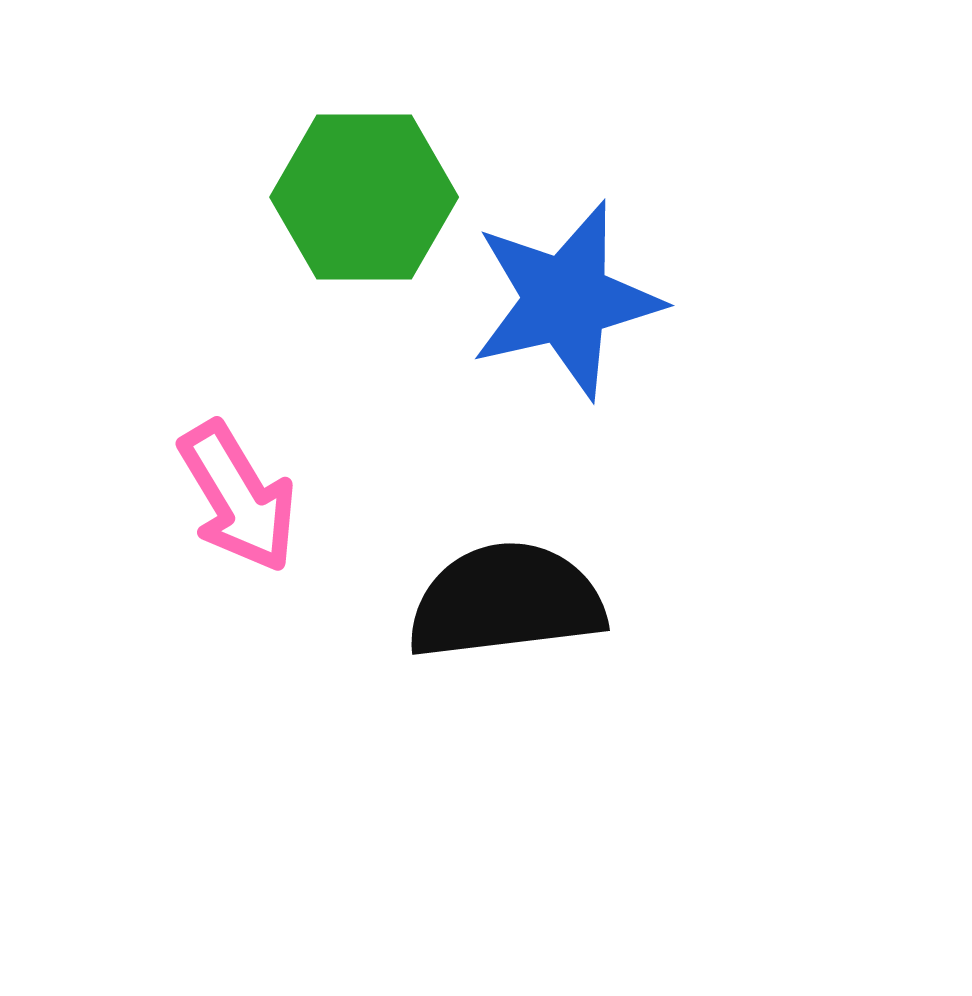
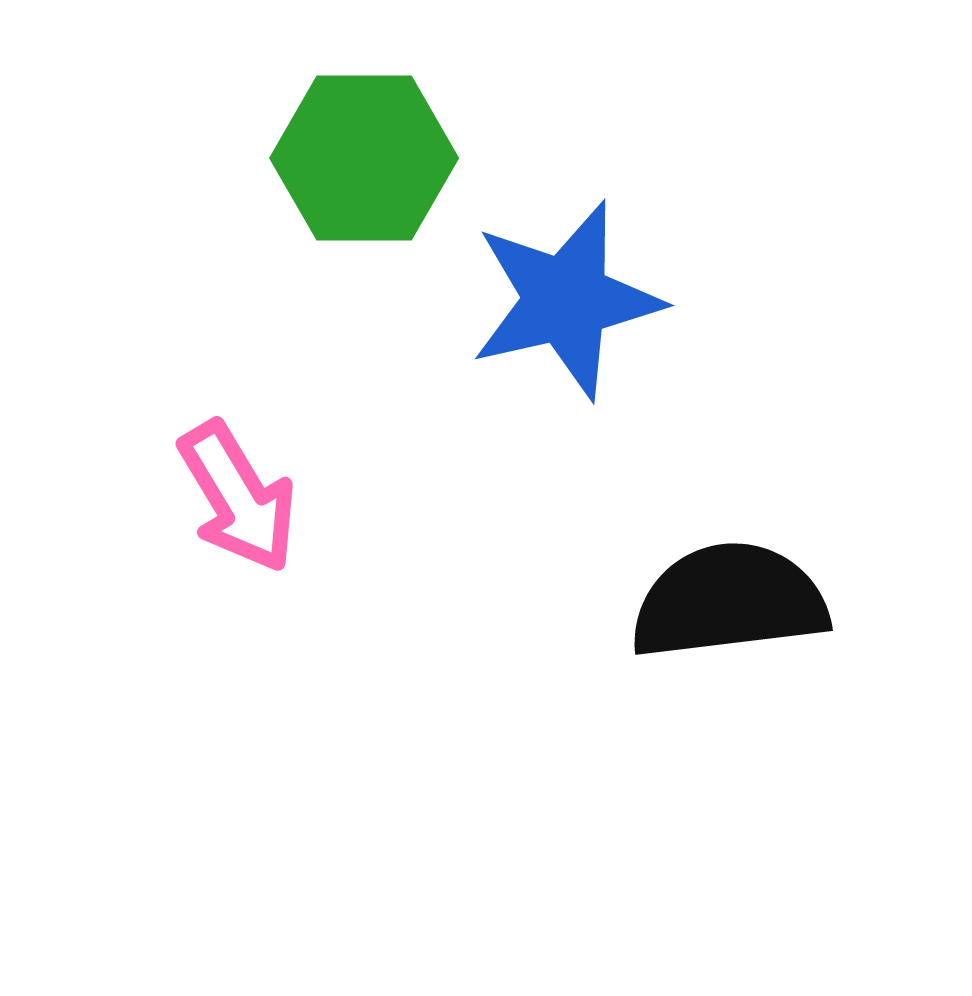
green hexagon: moved 39 px up
black semicircle: moved 223 px right
